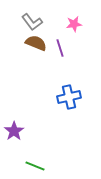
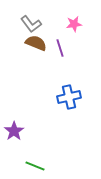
gray L-shape: moved 1 px left, 2 px down
